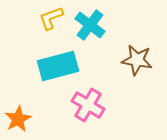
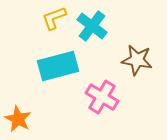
yellow L-shape: moved 3 px right
cyan cross: moved 2 px right, 1 px down
pink cross: moved 14 px right, 8 px up
orange star: rotated 16 degrees counterclockwise
